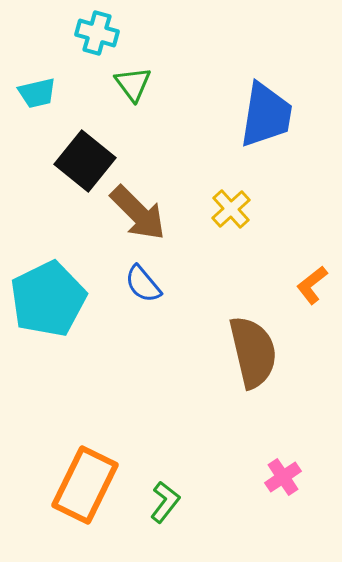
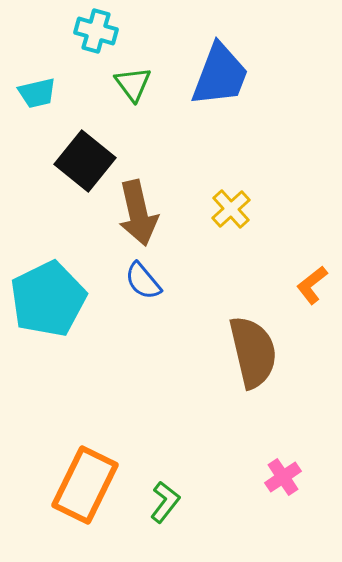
cyan cross: moved 1 px left, 2 px up
blue trapezoid: moved 46 px left, 40 px up; rotated 12 degrees clockwise
brown arrow: rotated 32 degrees clockwise
blue semicircle: moved 3 px up
